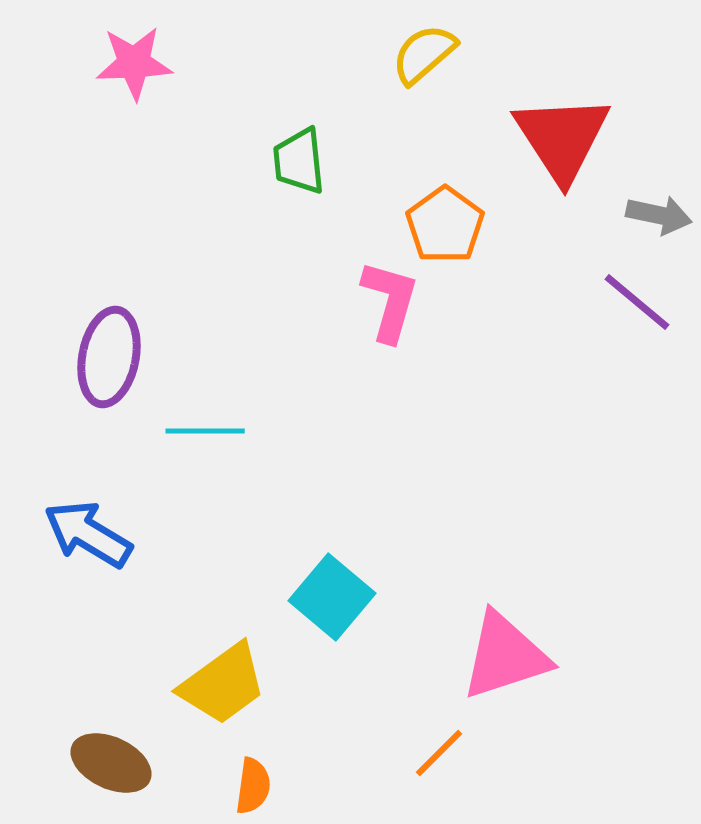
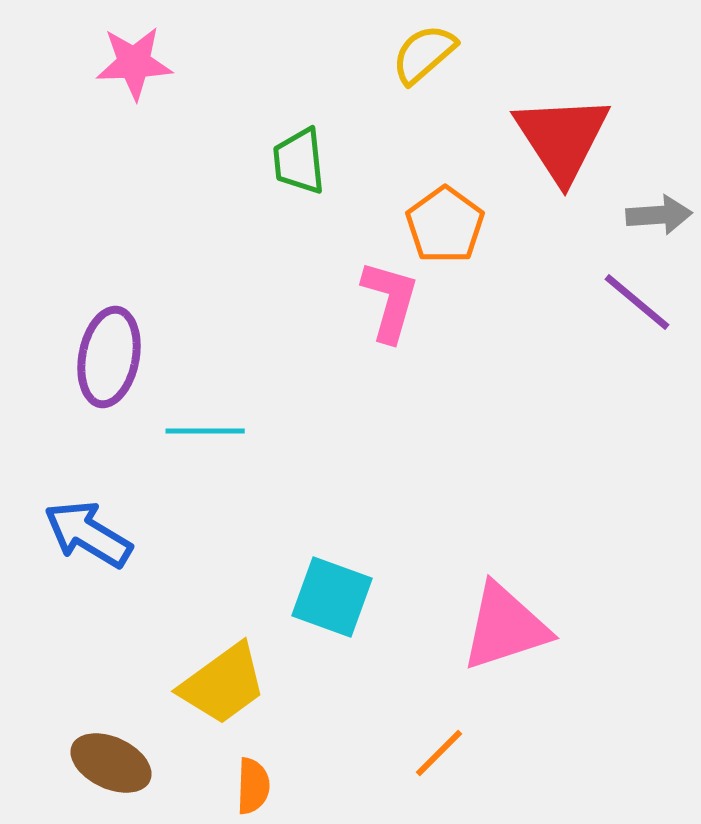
gray arrow: rotated 16 degrees counterclockwise
cyan square: rotated 20 degrees counterclockwise
pink triangle: moved 29 px up
orange semicircle: rotated 6 degrees counterclockwise
